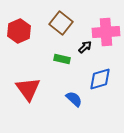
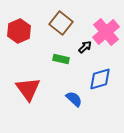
pink cross: rotated 36 degrees counterclockwise
green rectangle: moved 1 px left
